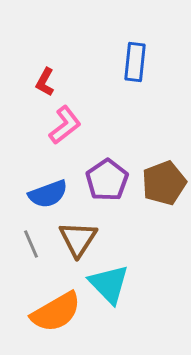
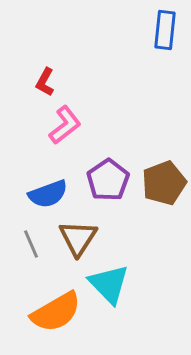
blue rectangle: moved 30 px right, 32 px up
purple pentagon: moved 1 px right
brown triangle: moved 1 px up
